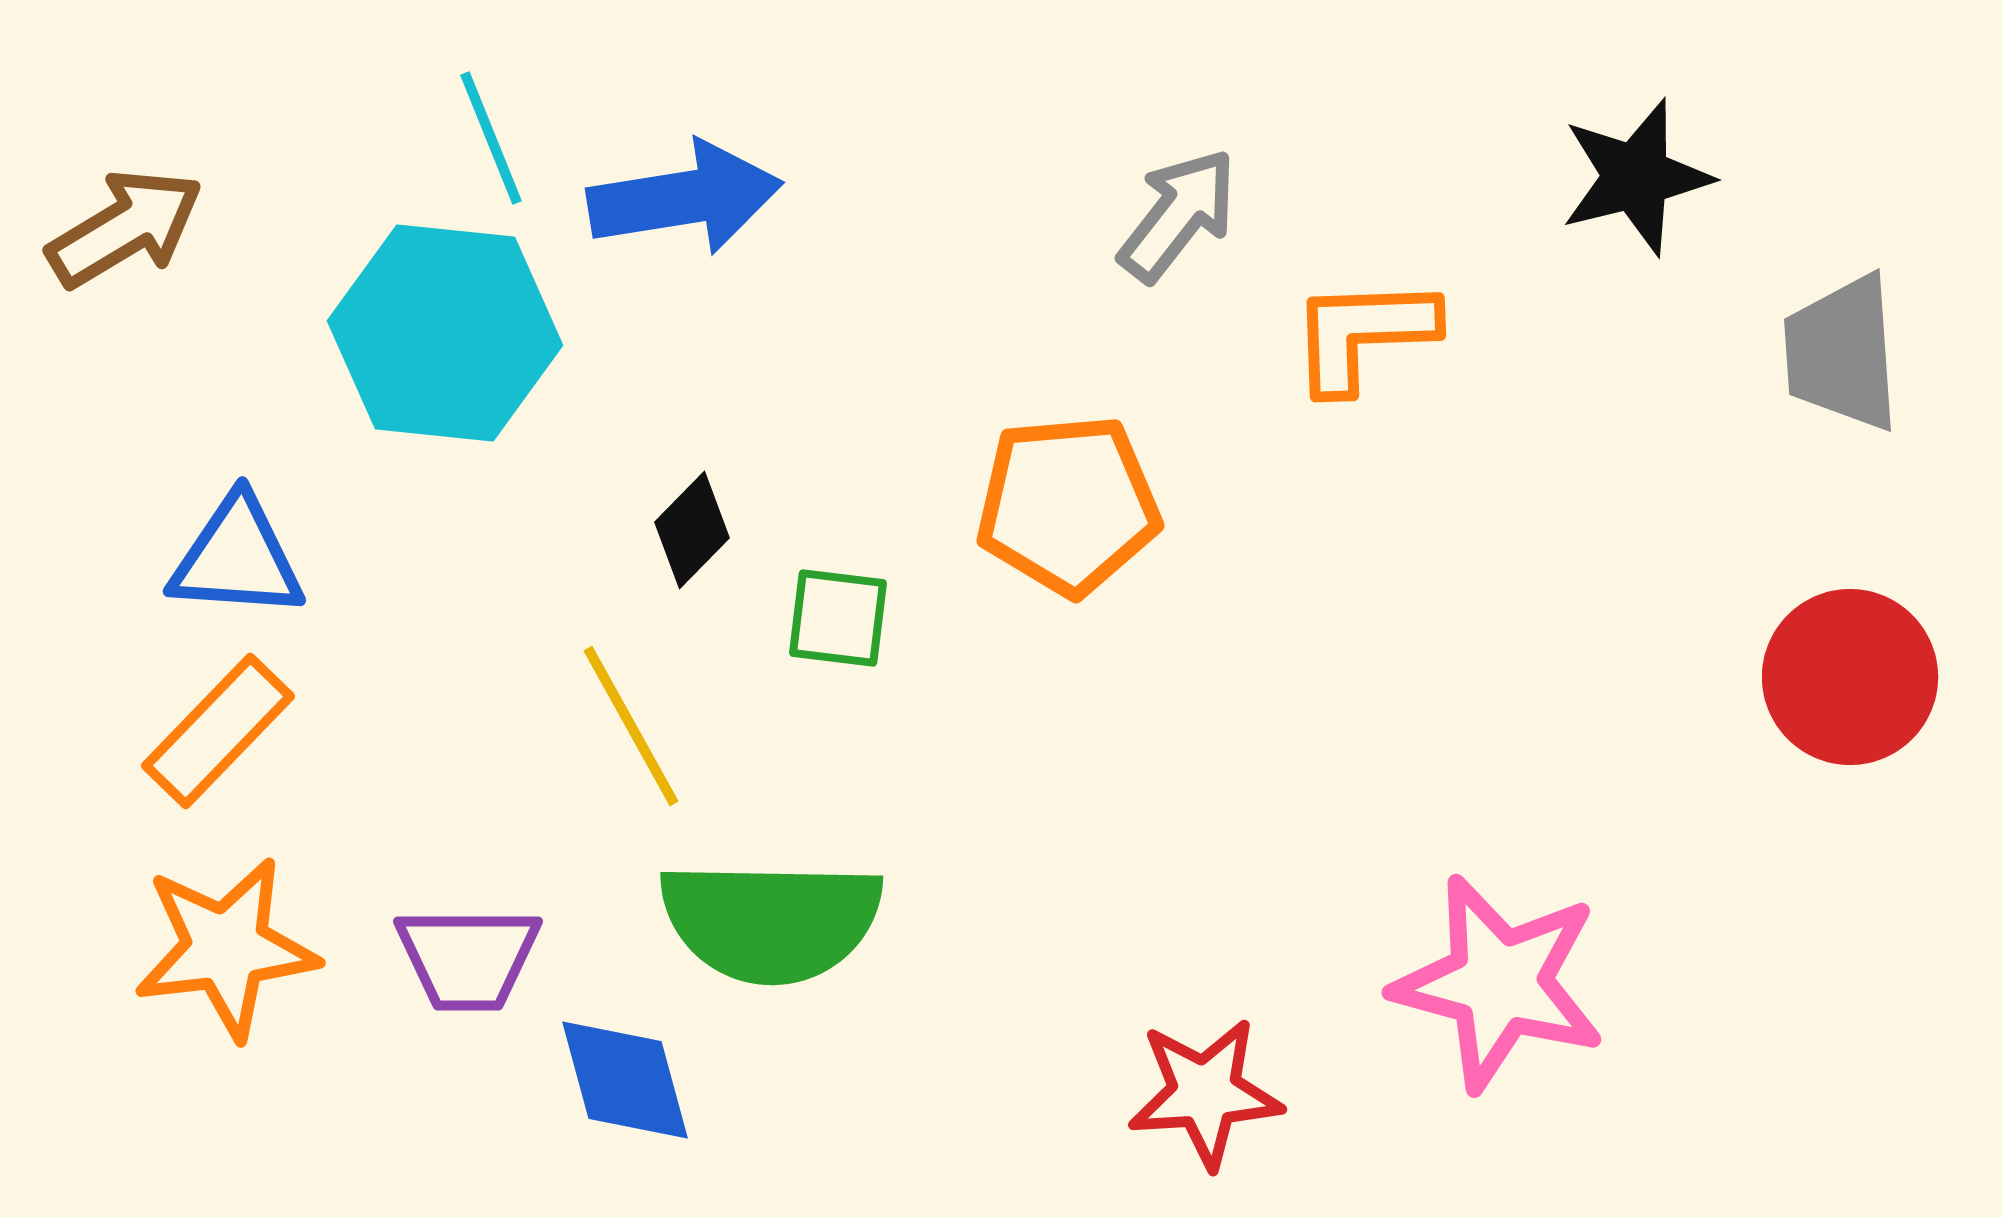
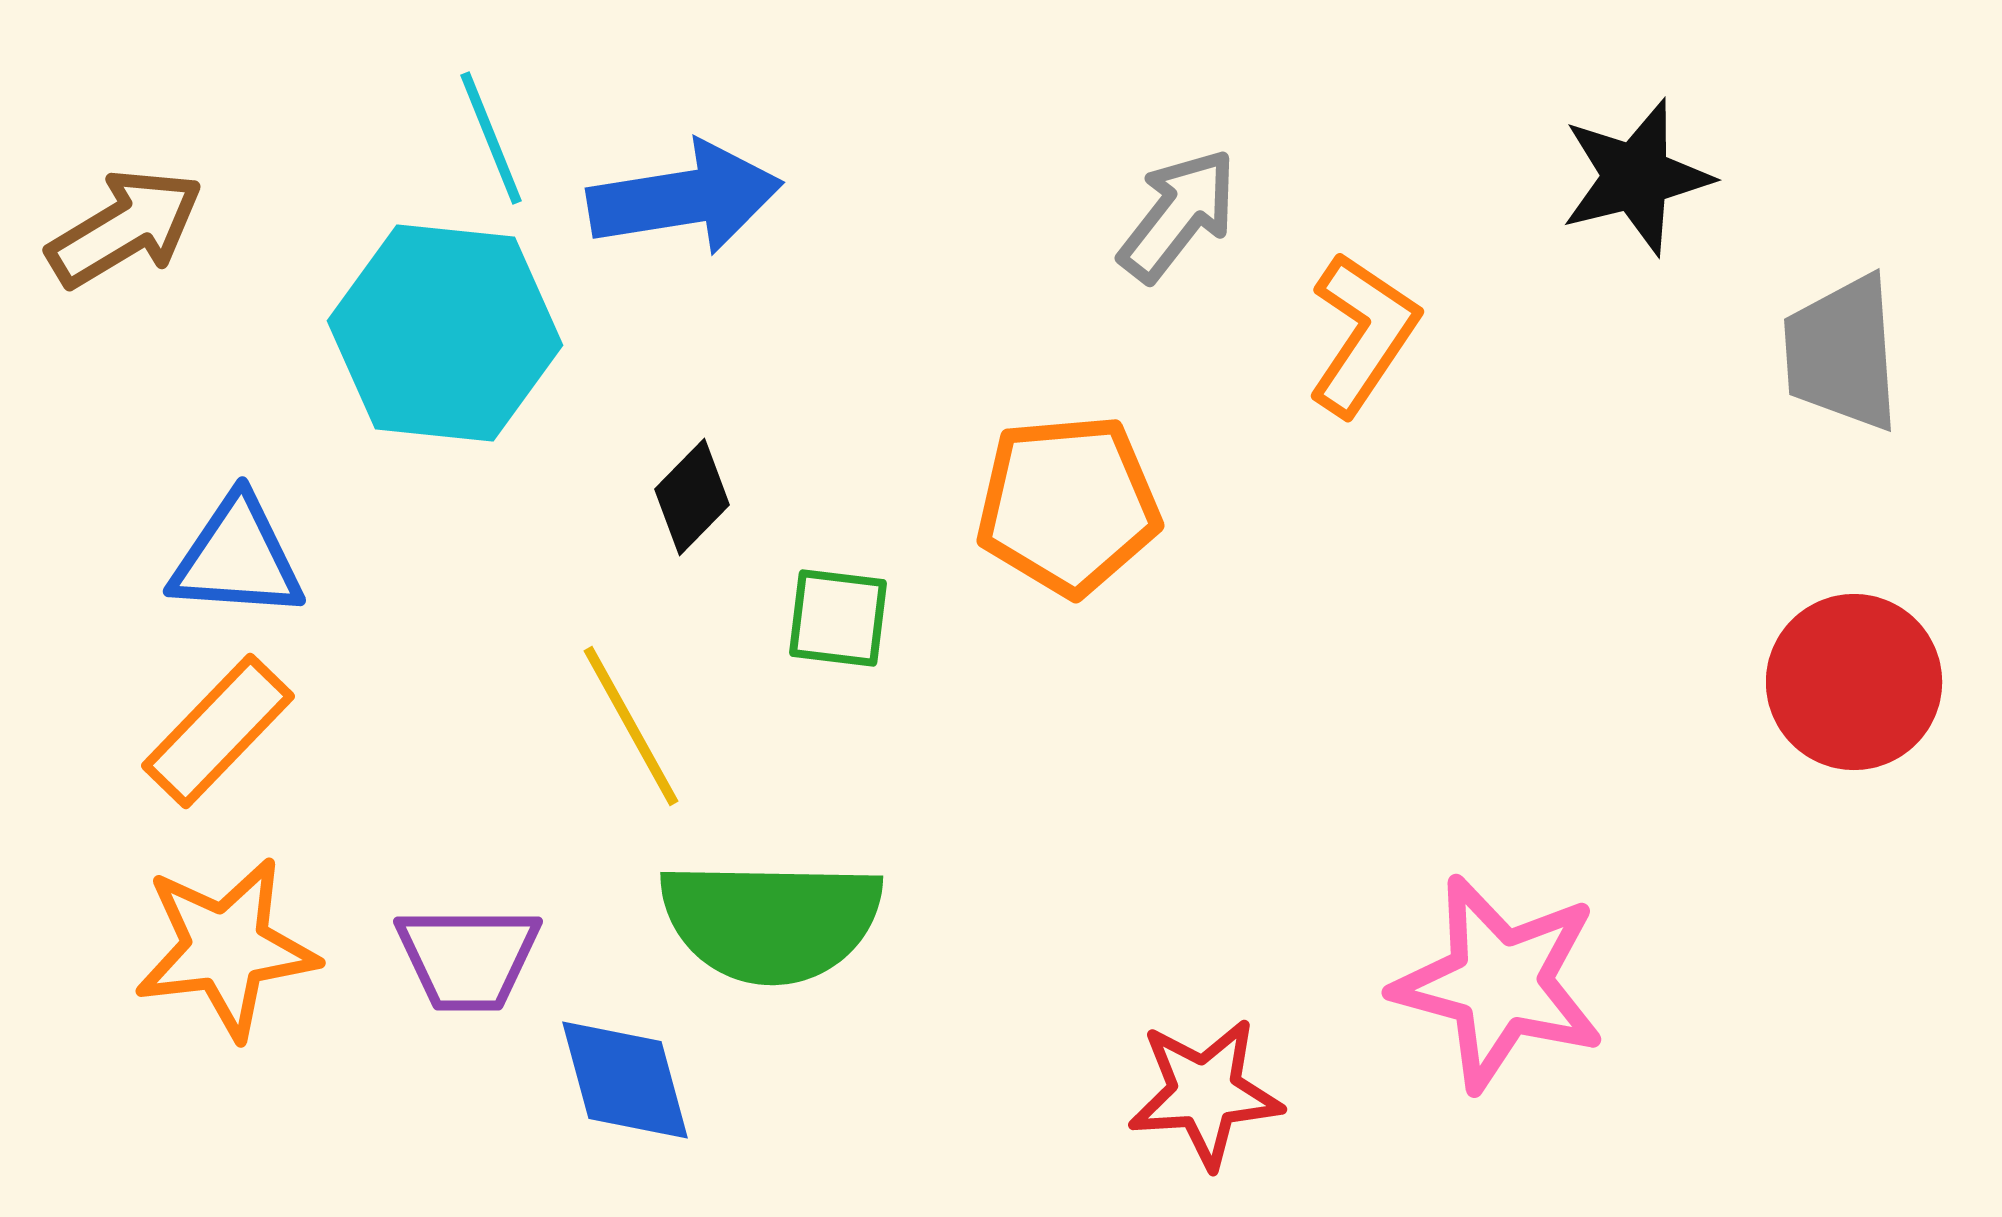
orange L-shape: rotated 126 degrees clockwise
black diamond: moved 33 px up
red circle: moved 4 px right, 5 px down
